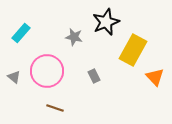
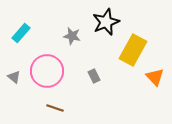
gray star: moved 2 px left, 1 px up
